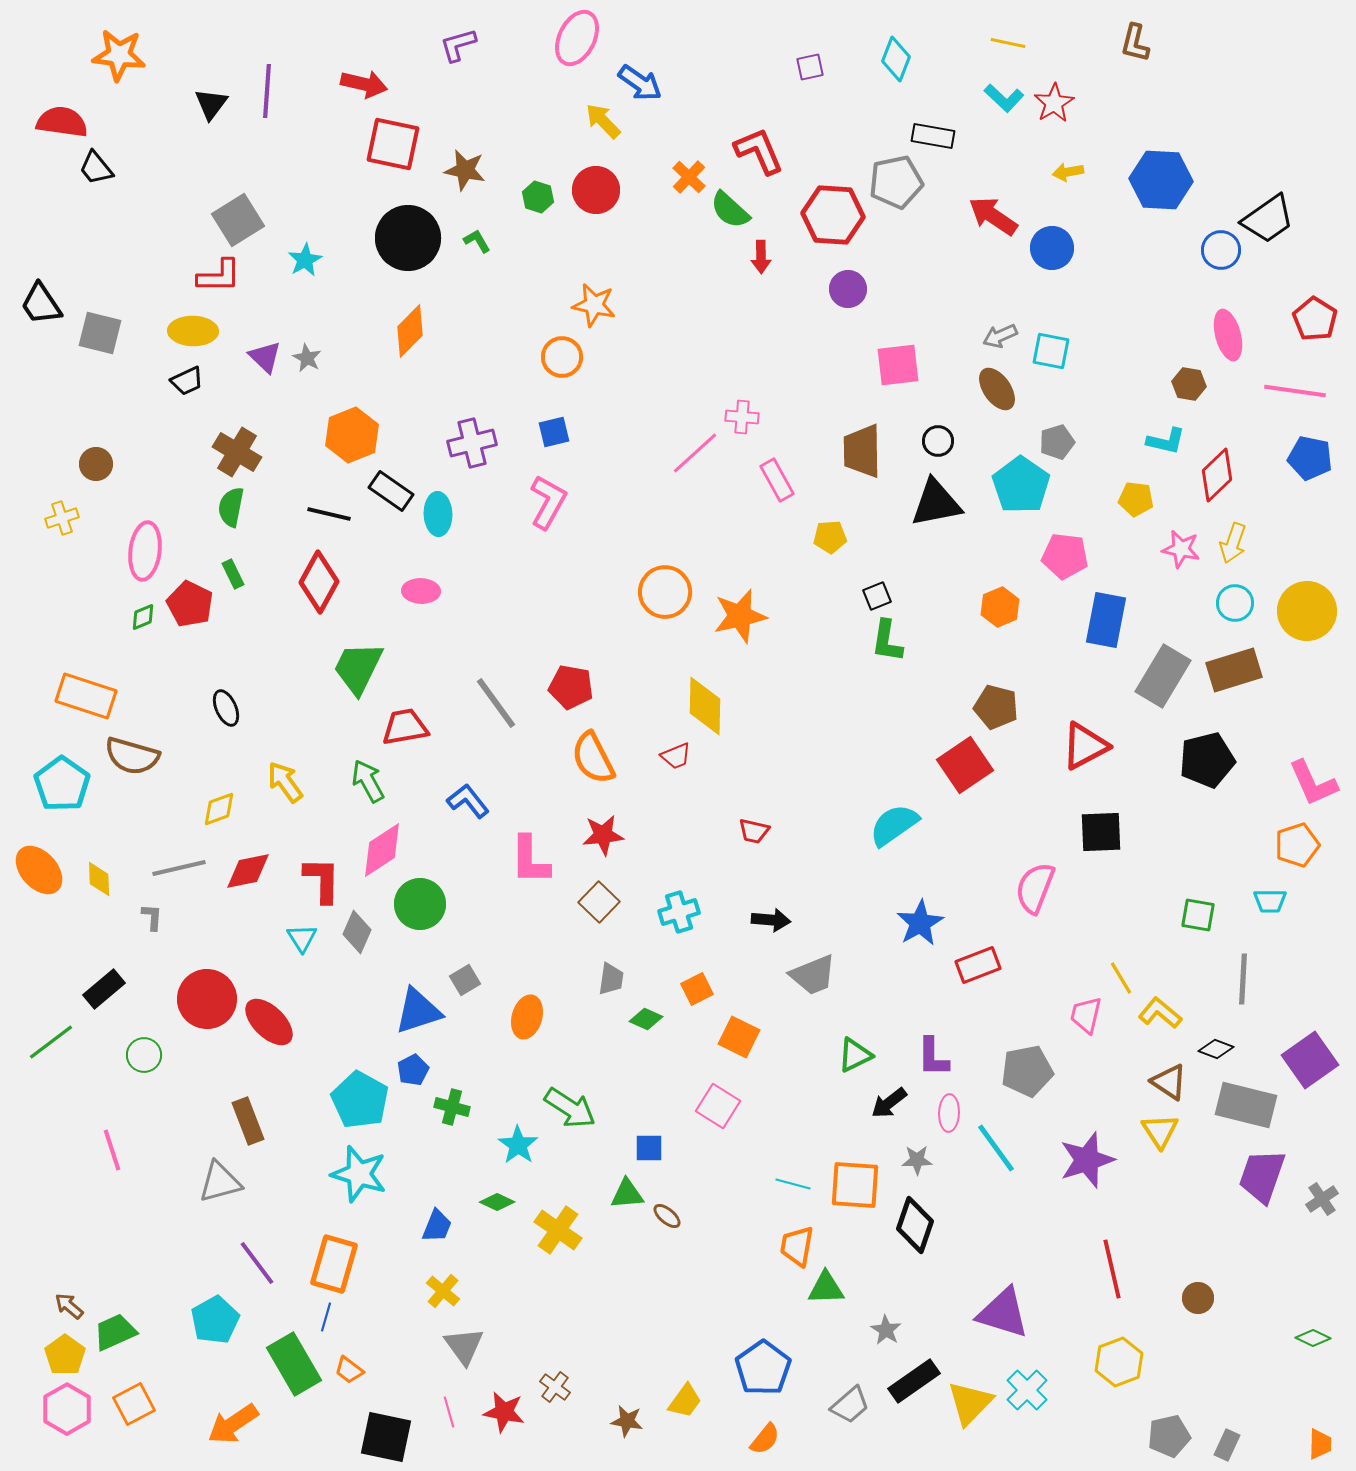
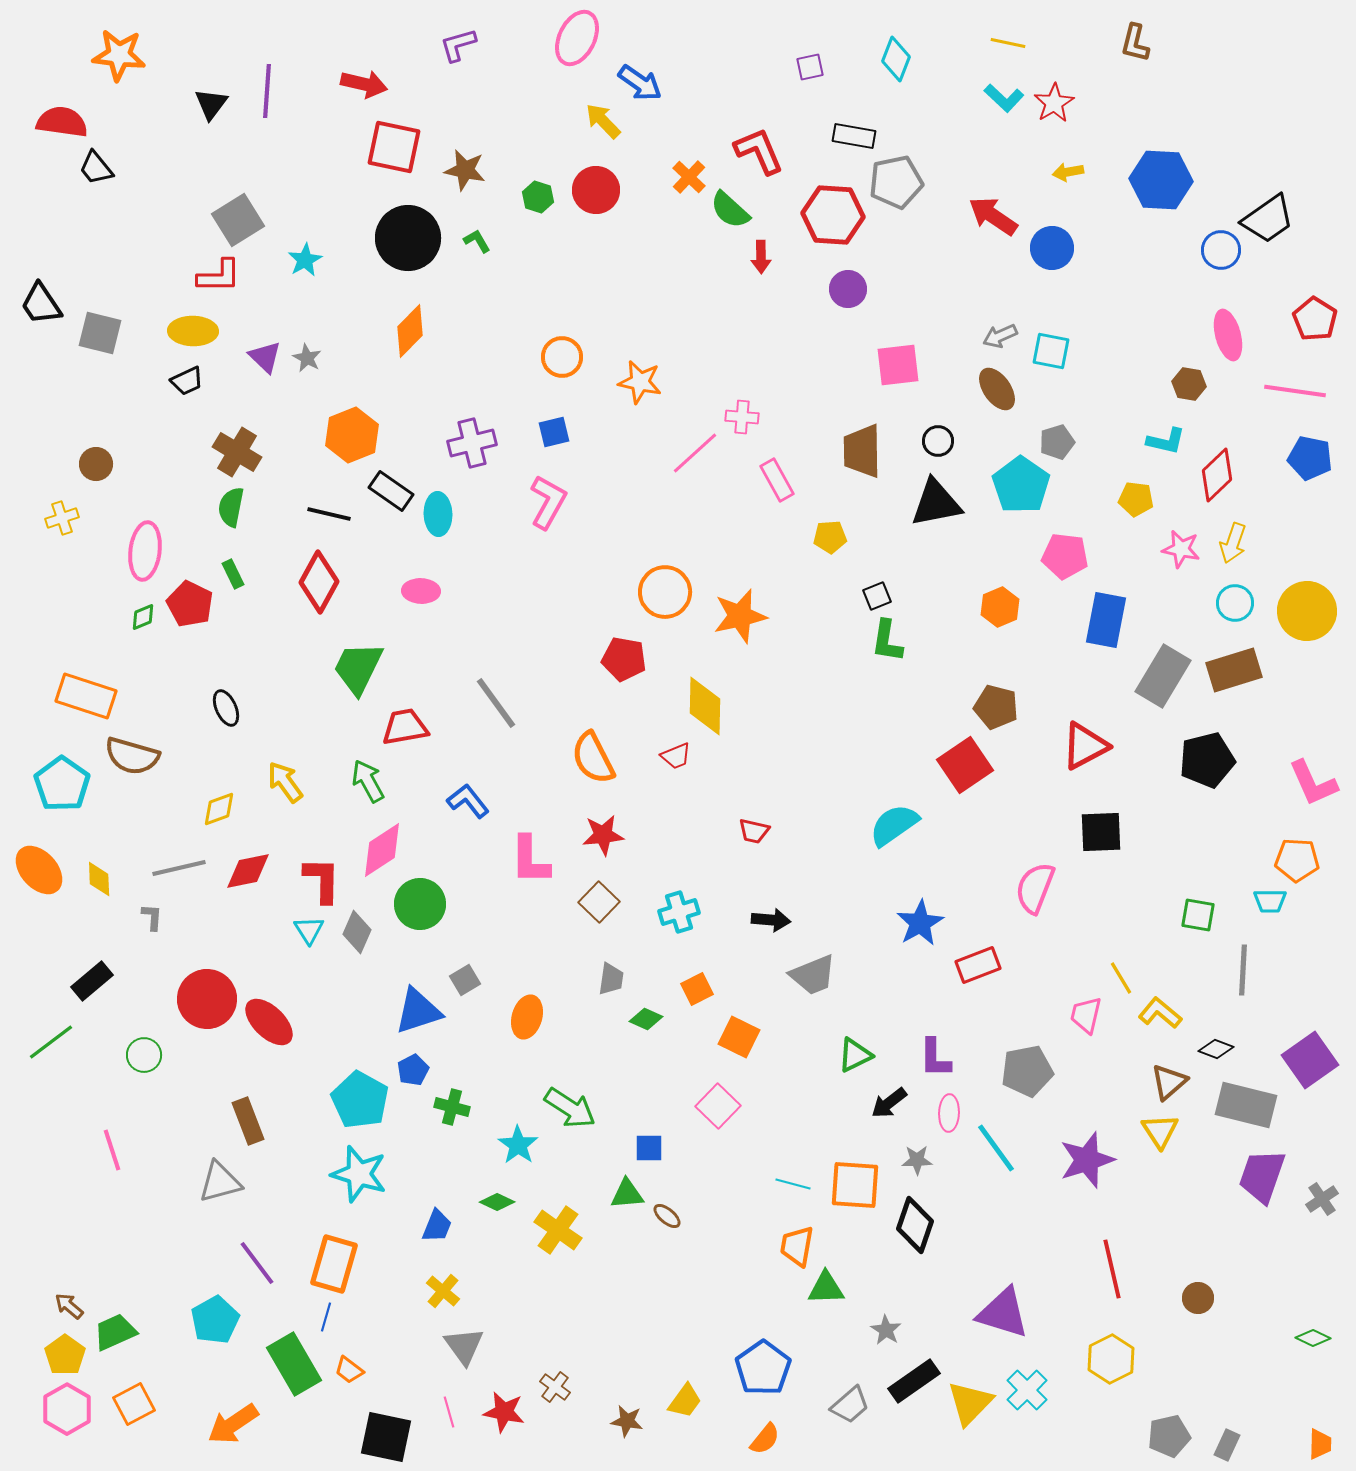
black rectangle at (933, 136): moved 79 px left
red square at (393, 144): moved 1 px right, 3 px down
orange star at (594, 305): moved 46 px right, 77 px down
red pentagon at (571, 687): moved 53 px right, 28 px up
orange pentagon at (1297, 845): moved 15 px down; rotated 21 degrees clockwise
cyan triangle at (302, 938): moved 7 px right, 8 px up
gray line at (1243, 979): moved 9 px up
black rectangle at (104, 989): moved 12 px left, 8 px up
purple L-shape at (933, 1057): moved 2 px right, 1 px down
brown triangle at (1169, 1082): rotated 45 degrees clockwise
pink square at (718, 1106): rotated 12 degrees clockwise
yellow hexagon at (1119, 1362): moved 8 px left, 3 px up; rotated 6 degrees counterclockwise
